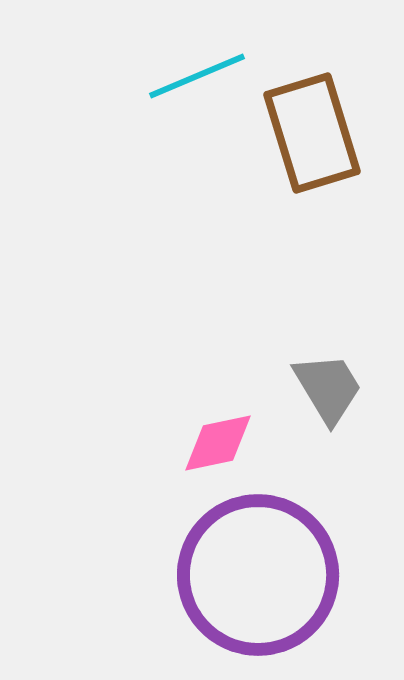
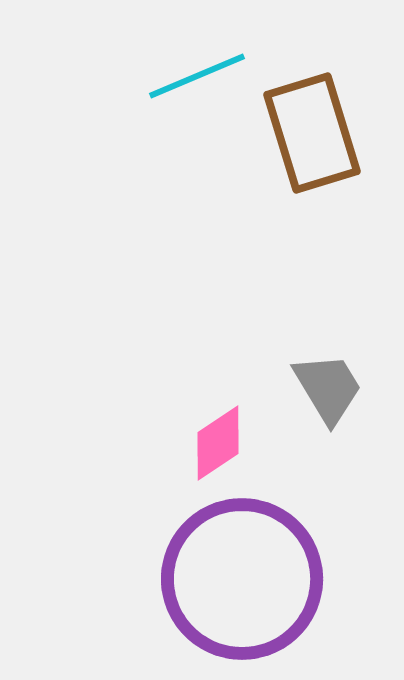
pink diamond: rotated 22 degrees counterclockwise
purple circle: moved 16 px left, 4 px down
